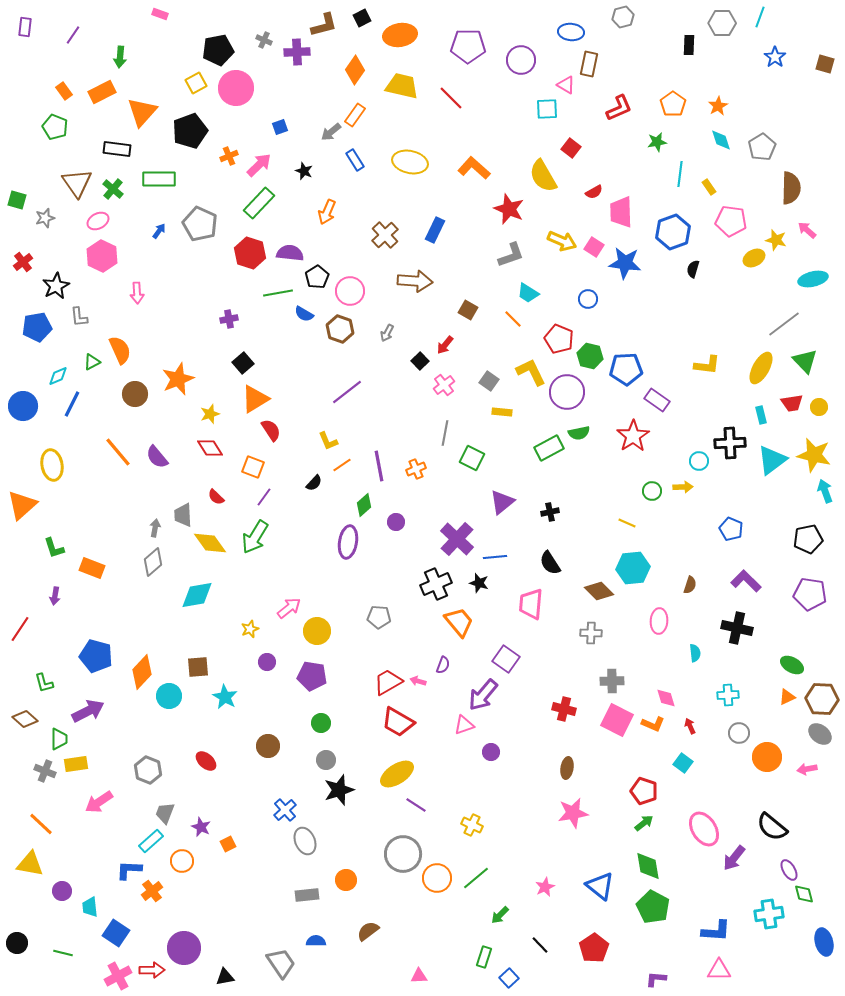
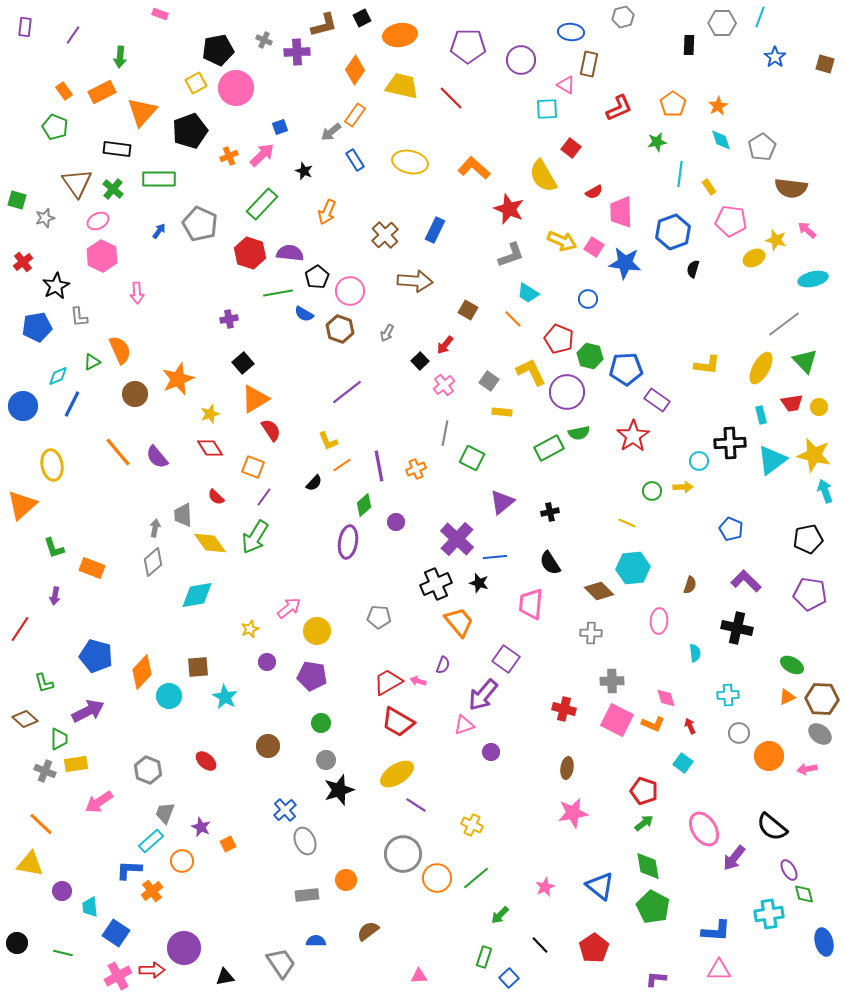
pink arrow at (259, 165): moved 3 px right, 10 px up
brown semicircle at (791, 188): rotated 96 degrees clockwise
green rectangle at (259, 203): moved 3 px right, 1 px down
orange circle at (767, 757): moved 2 px right, 1 px up
